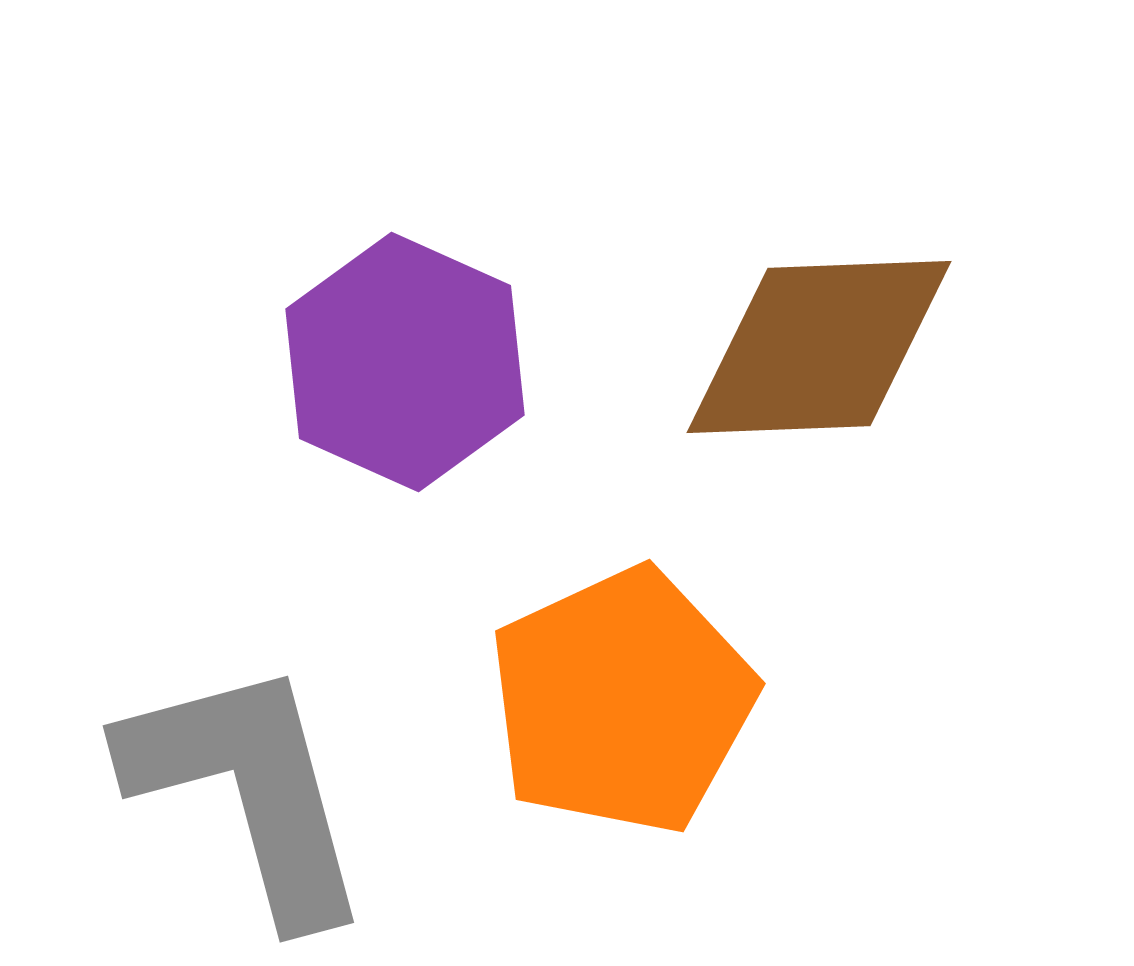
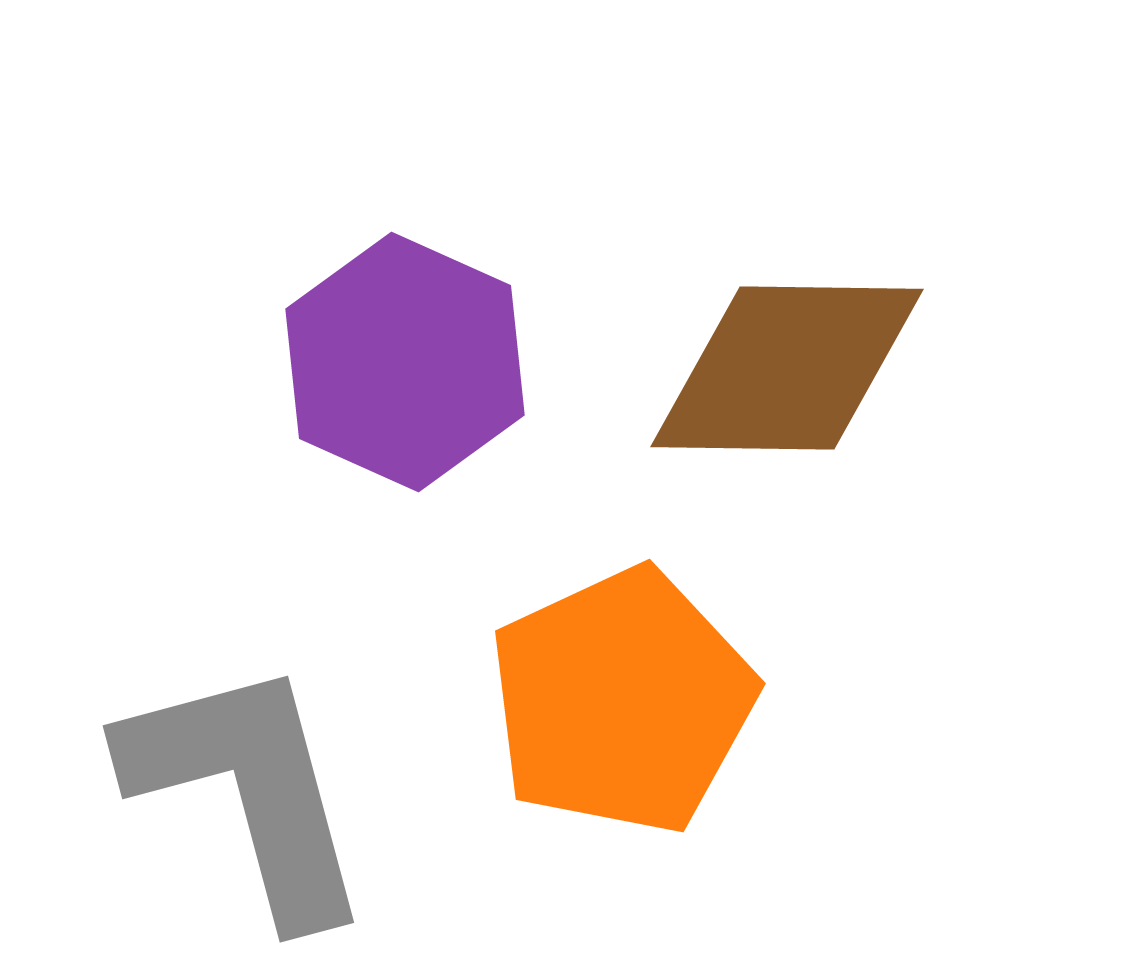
brown diamond: moved 32 px left, 21 px down; rotated 3 degrees clockwise
